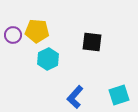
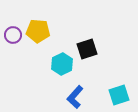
yellow pentagon: moved 1 px right
black square: moved 5 px left, 7 px down; rotated 25 degrees counterclockwise
cyan hexagon: moved 14 px right, 5 px down
